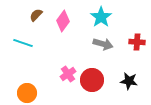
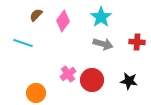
orange circle: moved 9 px right
